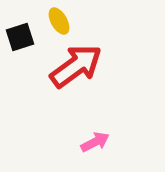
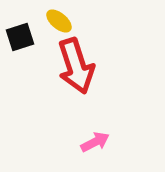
yellow ellipse: rotated 20 degrees counterclockwise
red arrow: rotated 108 degrees clockwise
